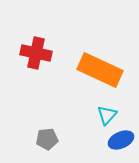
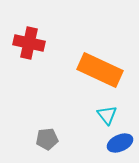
red cross: moved 7 px left, 10 px up
cyan triangle: rotated 20 degrees counterclockwise
blue ellipse: moved 1 px left, 3 px down
